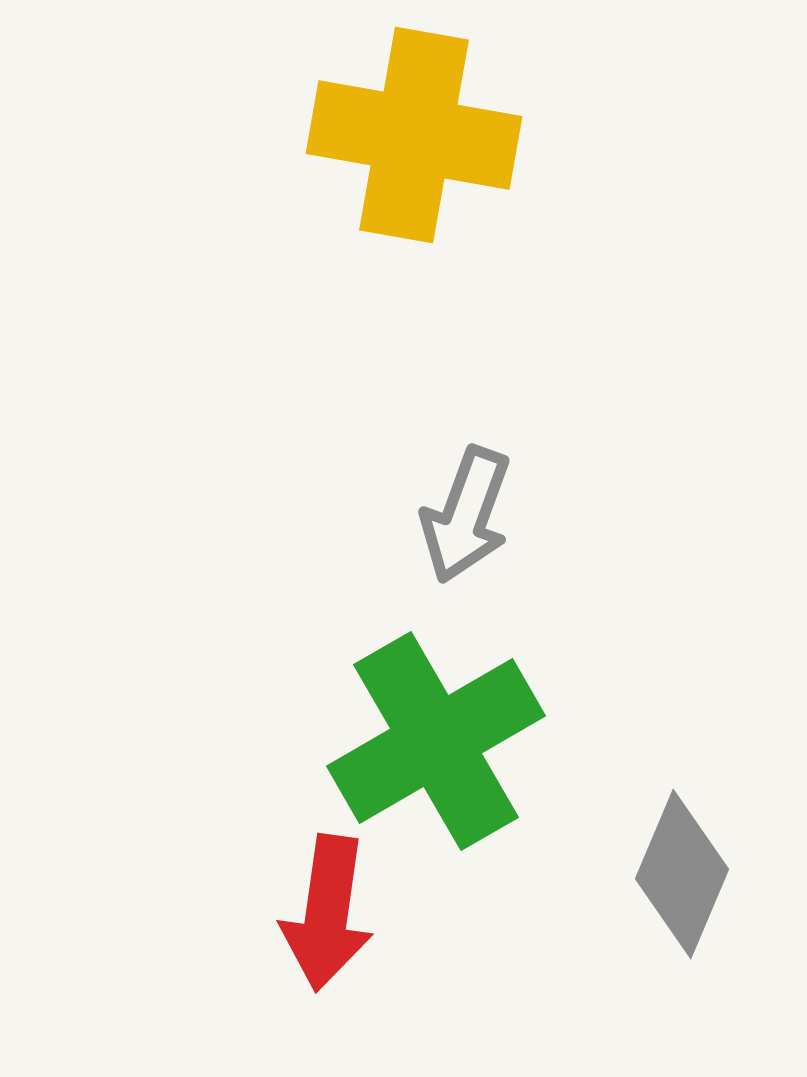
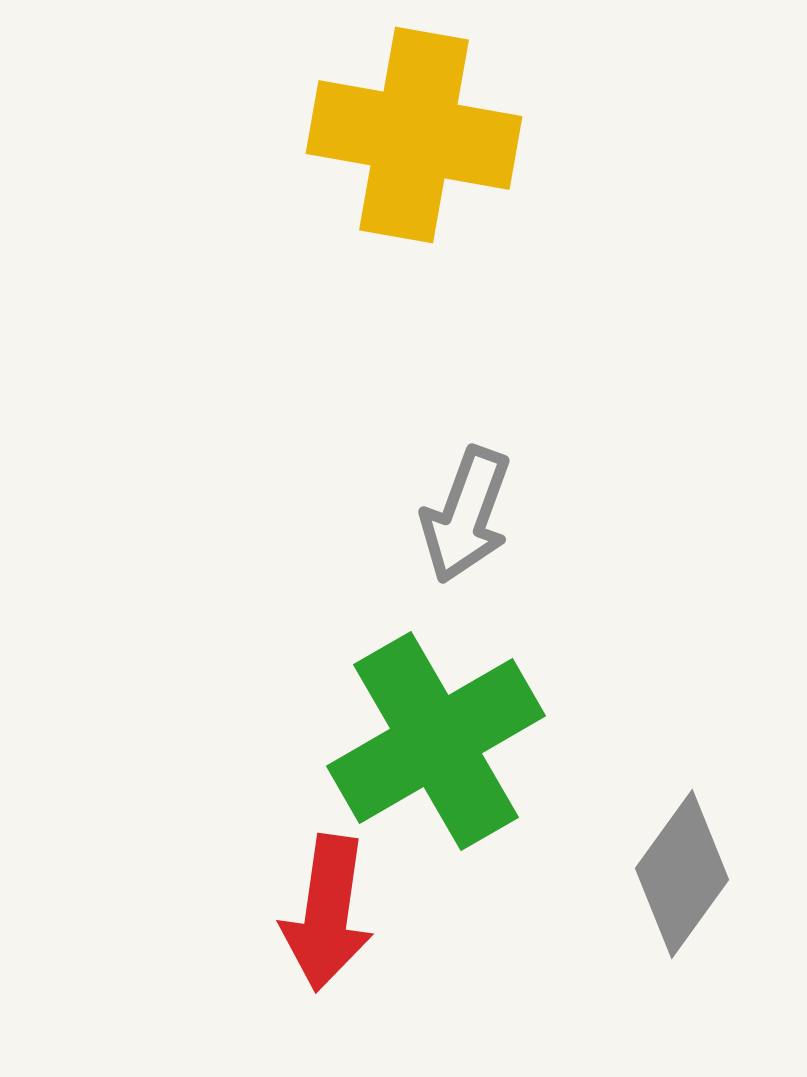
gray diamond: rotated 13 degrees clockwise
